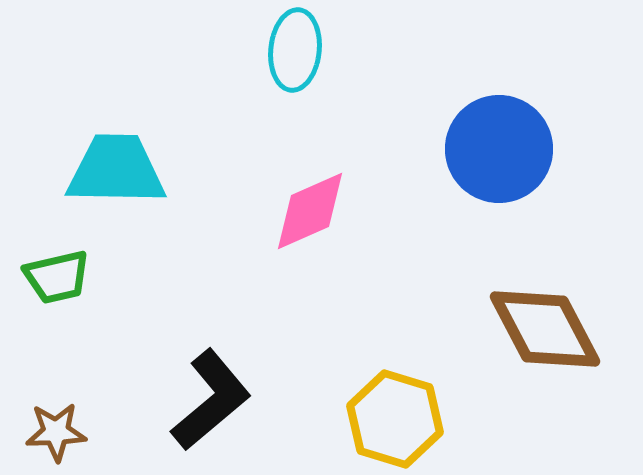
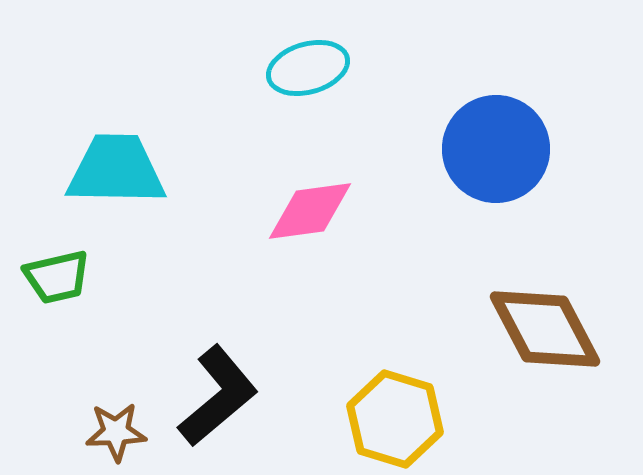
cyan ellipse: moved 13 px right, 18 px down; rotated 68 degrees clockwise
blue circle: moved 3 px left
pink diamond: rotated 16 degrees clockwise
black L-shape: moved 7 px right, 4 px up
brown star: moved 60 px right
